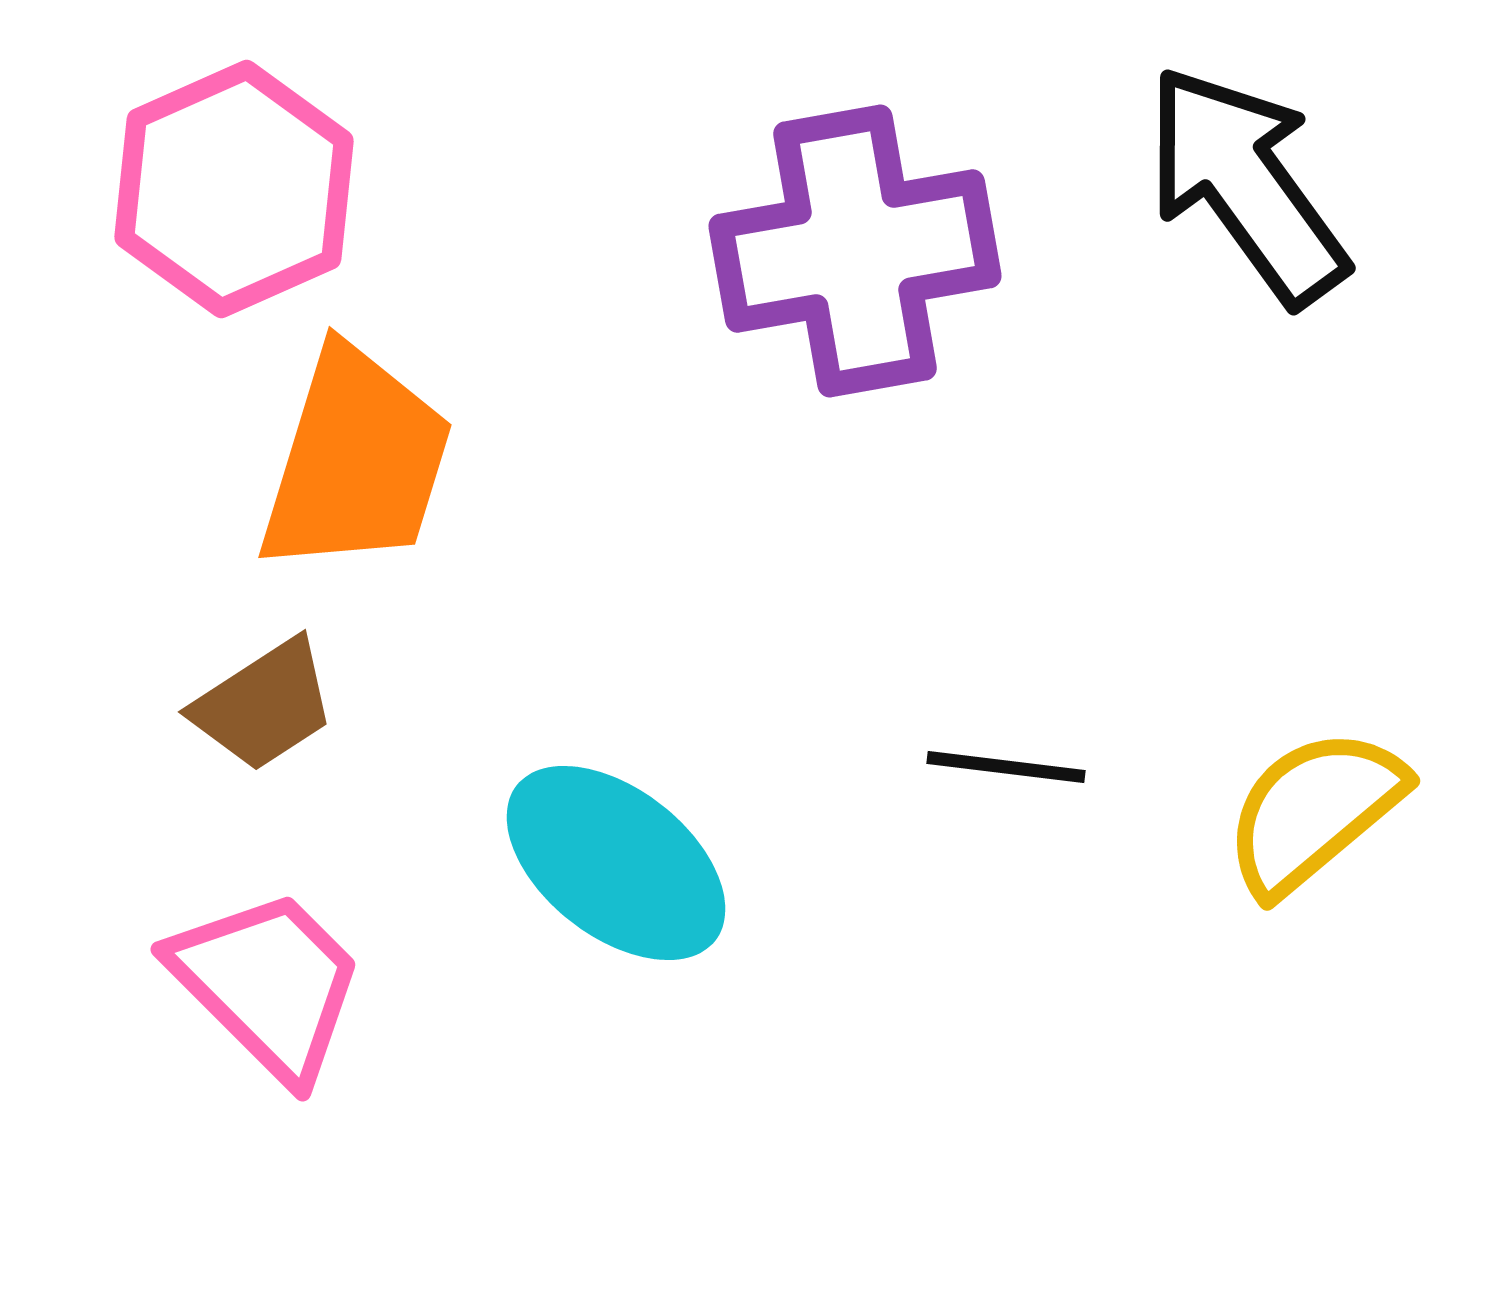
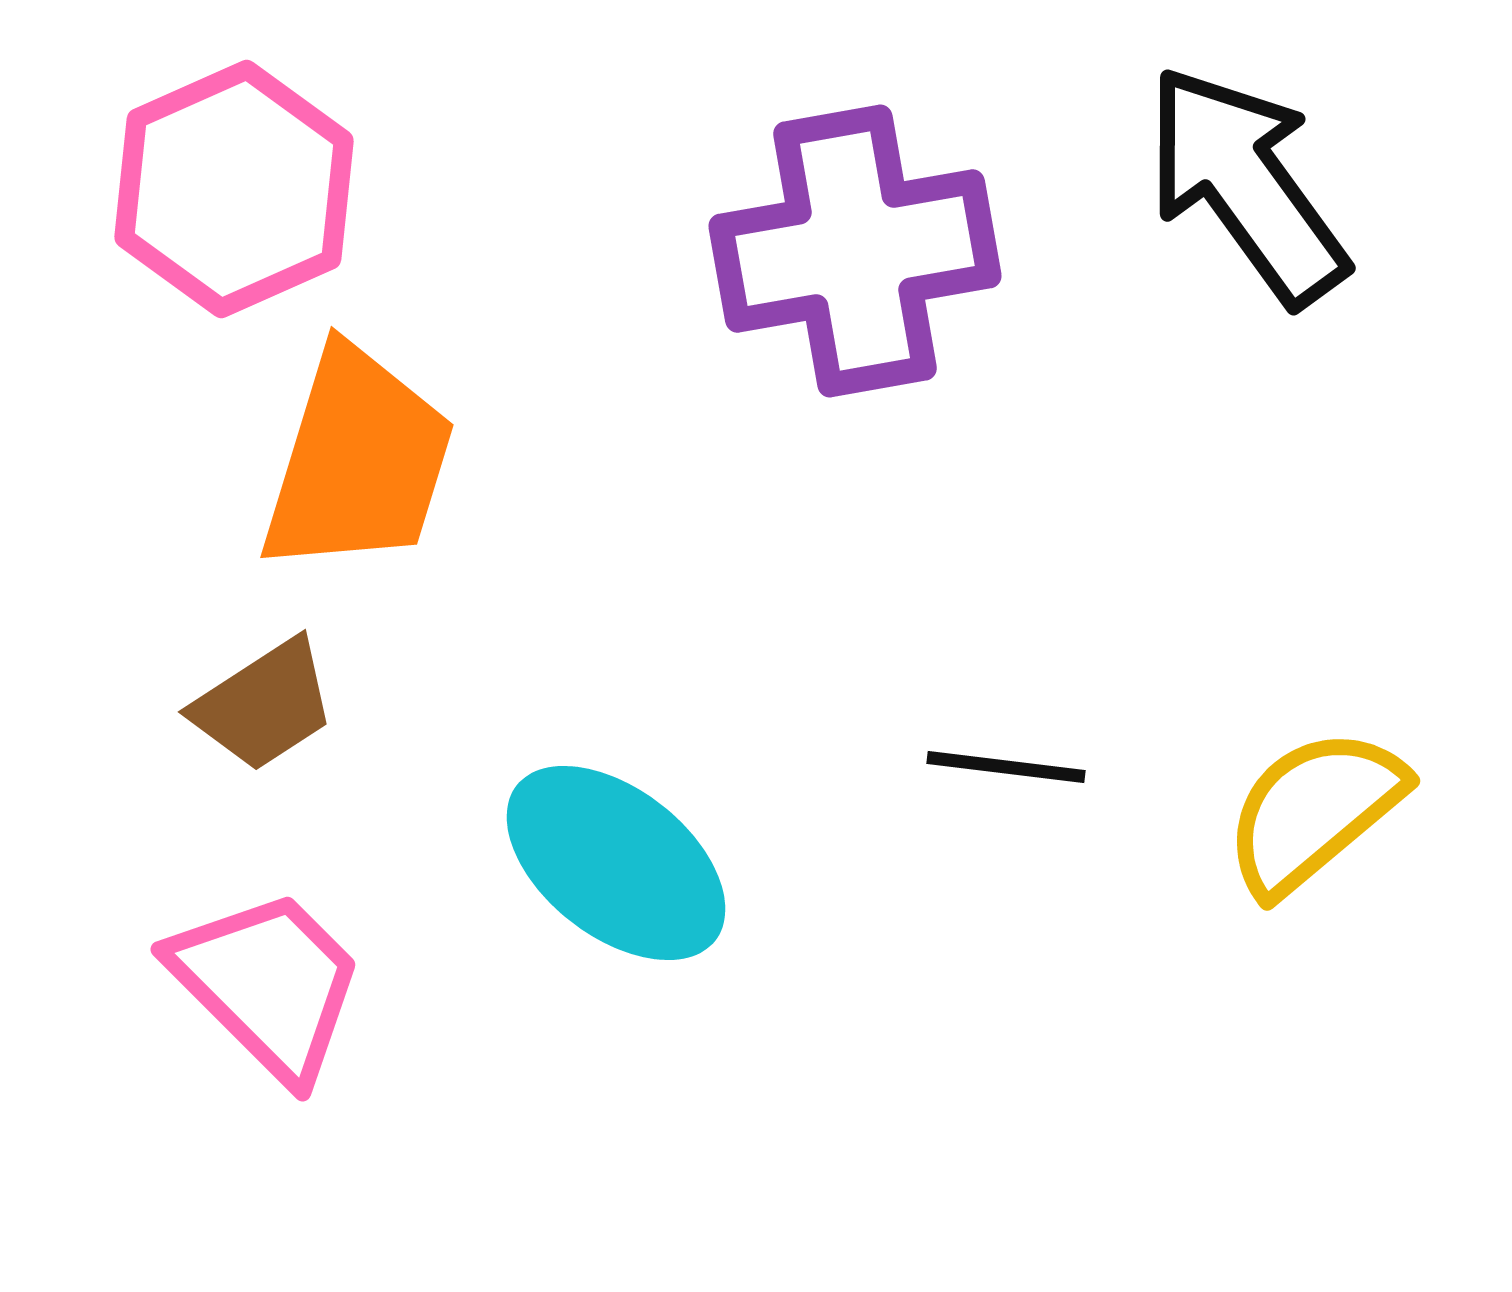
orange trapezoid: moved 2 px right
